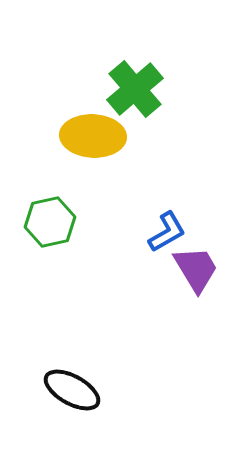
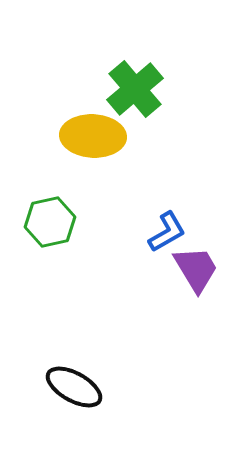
black ellipse: moved 2 px right, 3 px up
